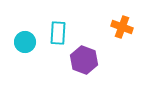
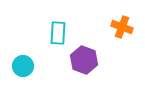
cyan circle: moved 2 px left, 24 px down
